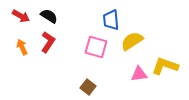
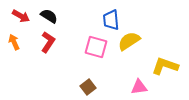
yellow semicircle: moved 3 px left
orange arrow: moved 8 px left, 5 px up
pink triangle: moved 13 px down
brown square: rotated 14 degrees clockwise
